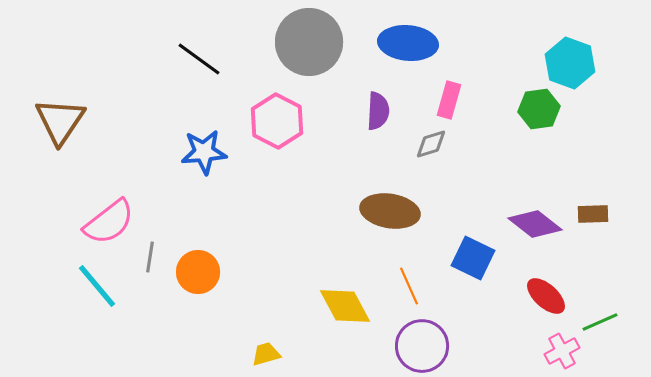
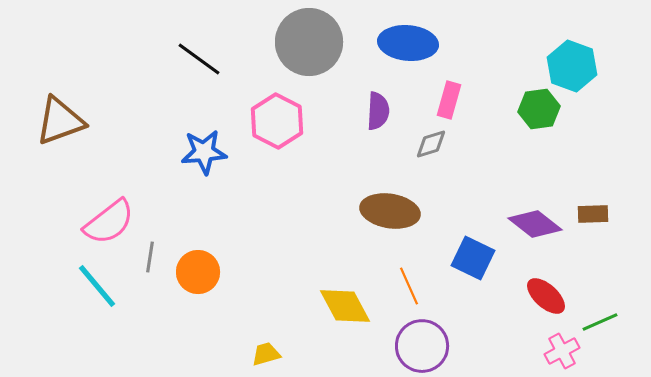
cyan hexagon: moved 2 px right, 3 px down
brown triangle: rotated 36 degrees clockwise
